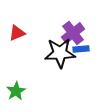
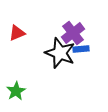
black star: rotated 24 degrees clockwise
